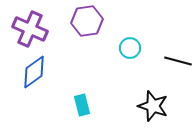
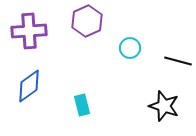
purple hexagon: rotated 16 degrees counterclockwise
purple cross: moved 1 px left, 2 px down; rotated 28 degrees counterclockwise
blue diamond: moved 5 px left, 14 px down
black star: moved 11 px right
